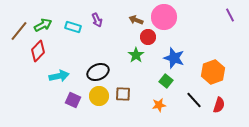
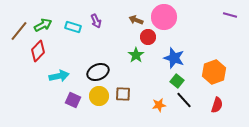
purple line: rotated 48 degrees counterclockwise
purple arrow: moved 1 px left, 1 px down
orange hexagon: moved 1 px right
green square: moved 11 px right
black line: moved 10 px left
red semicircle: moved 2 px left
